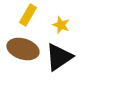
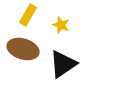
black triangle: moved 4 px right, 7 px down
